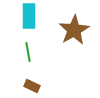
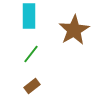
green line: moved 3 px right, 2 px down; rotated 48 degrees clockwise
brown rectangle: rotated 63 degrees counterclockwise
